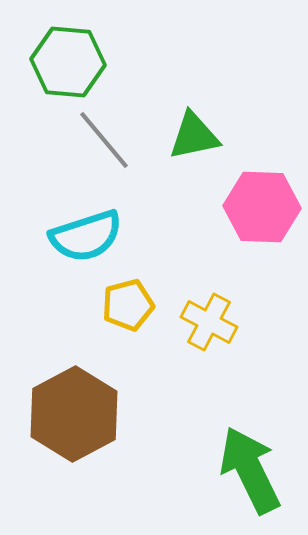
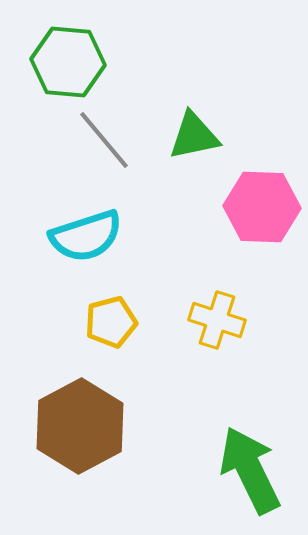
yellow pentagon: moved 17 px left, 17 px down
yellow cross: moved 8 px right, 2 px up; rotated 10 degrees counterclockwise
brown hexagon: moved 6 px right, 12 px down
